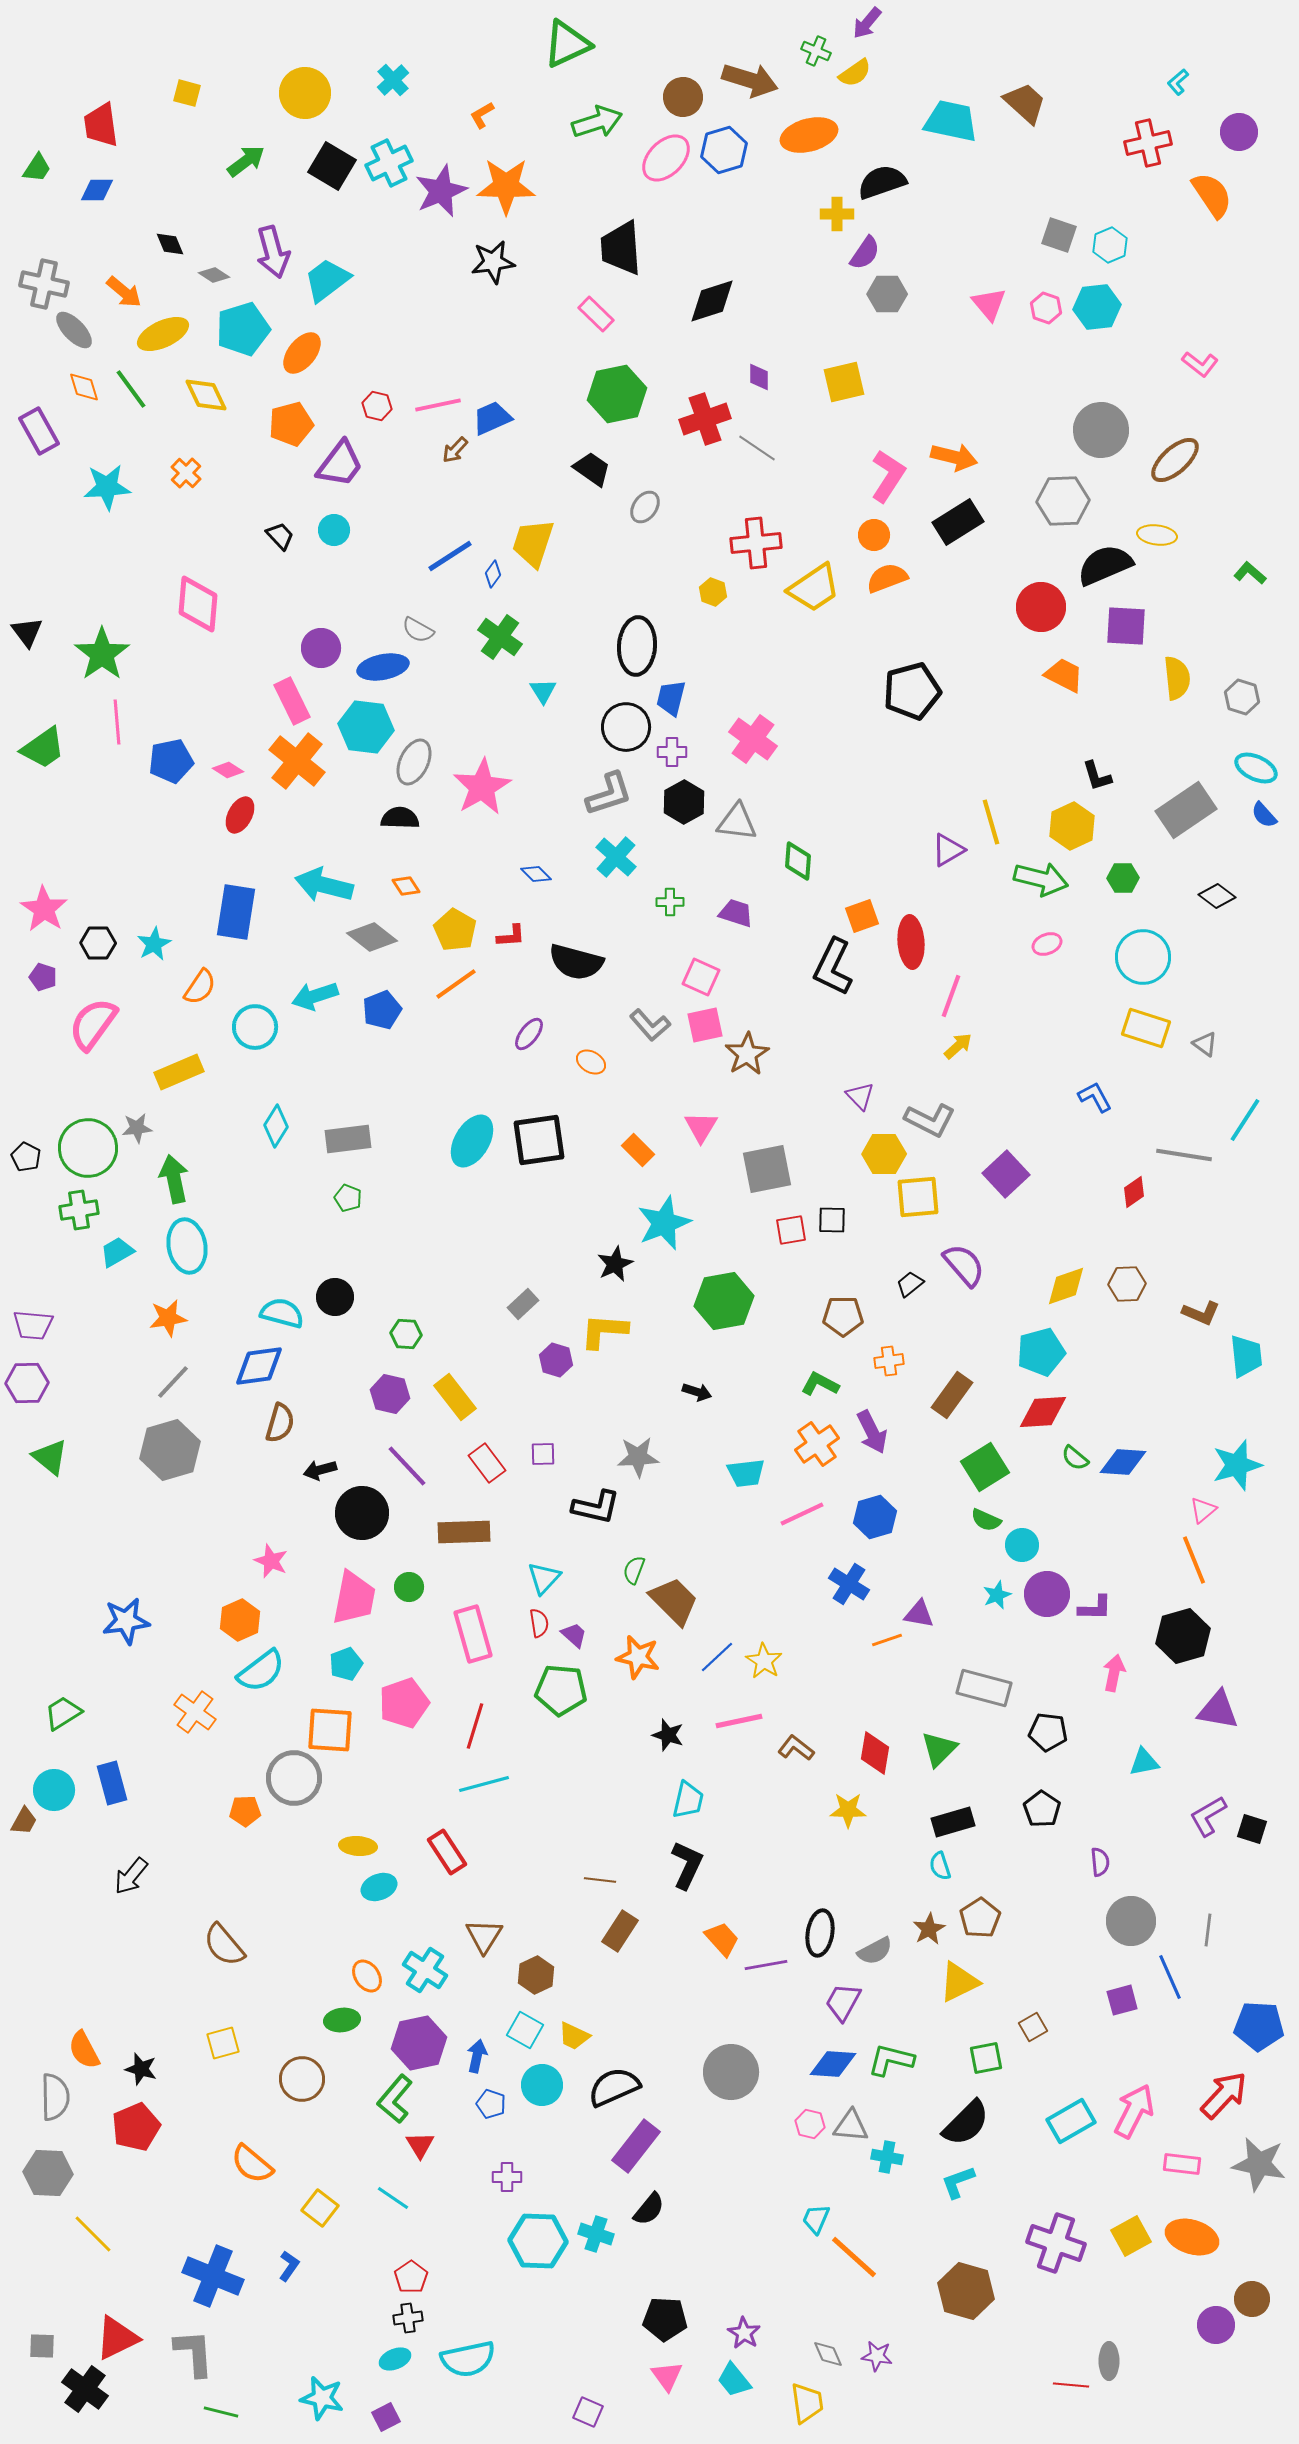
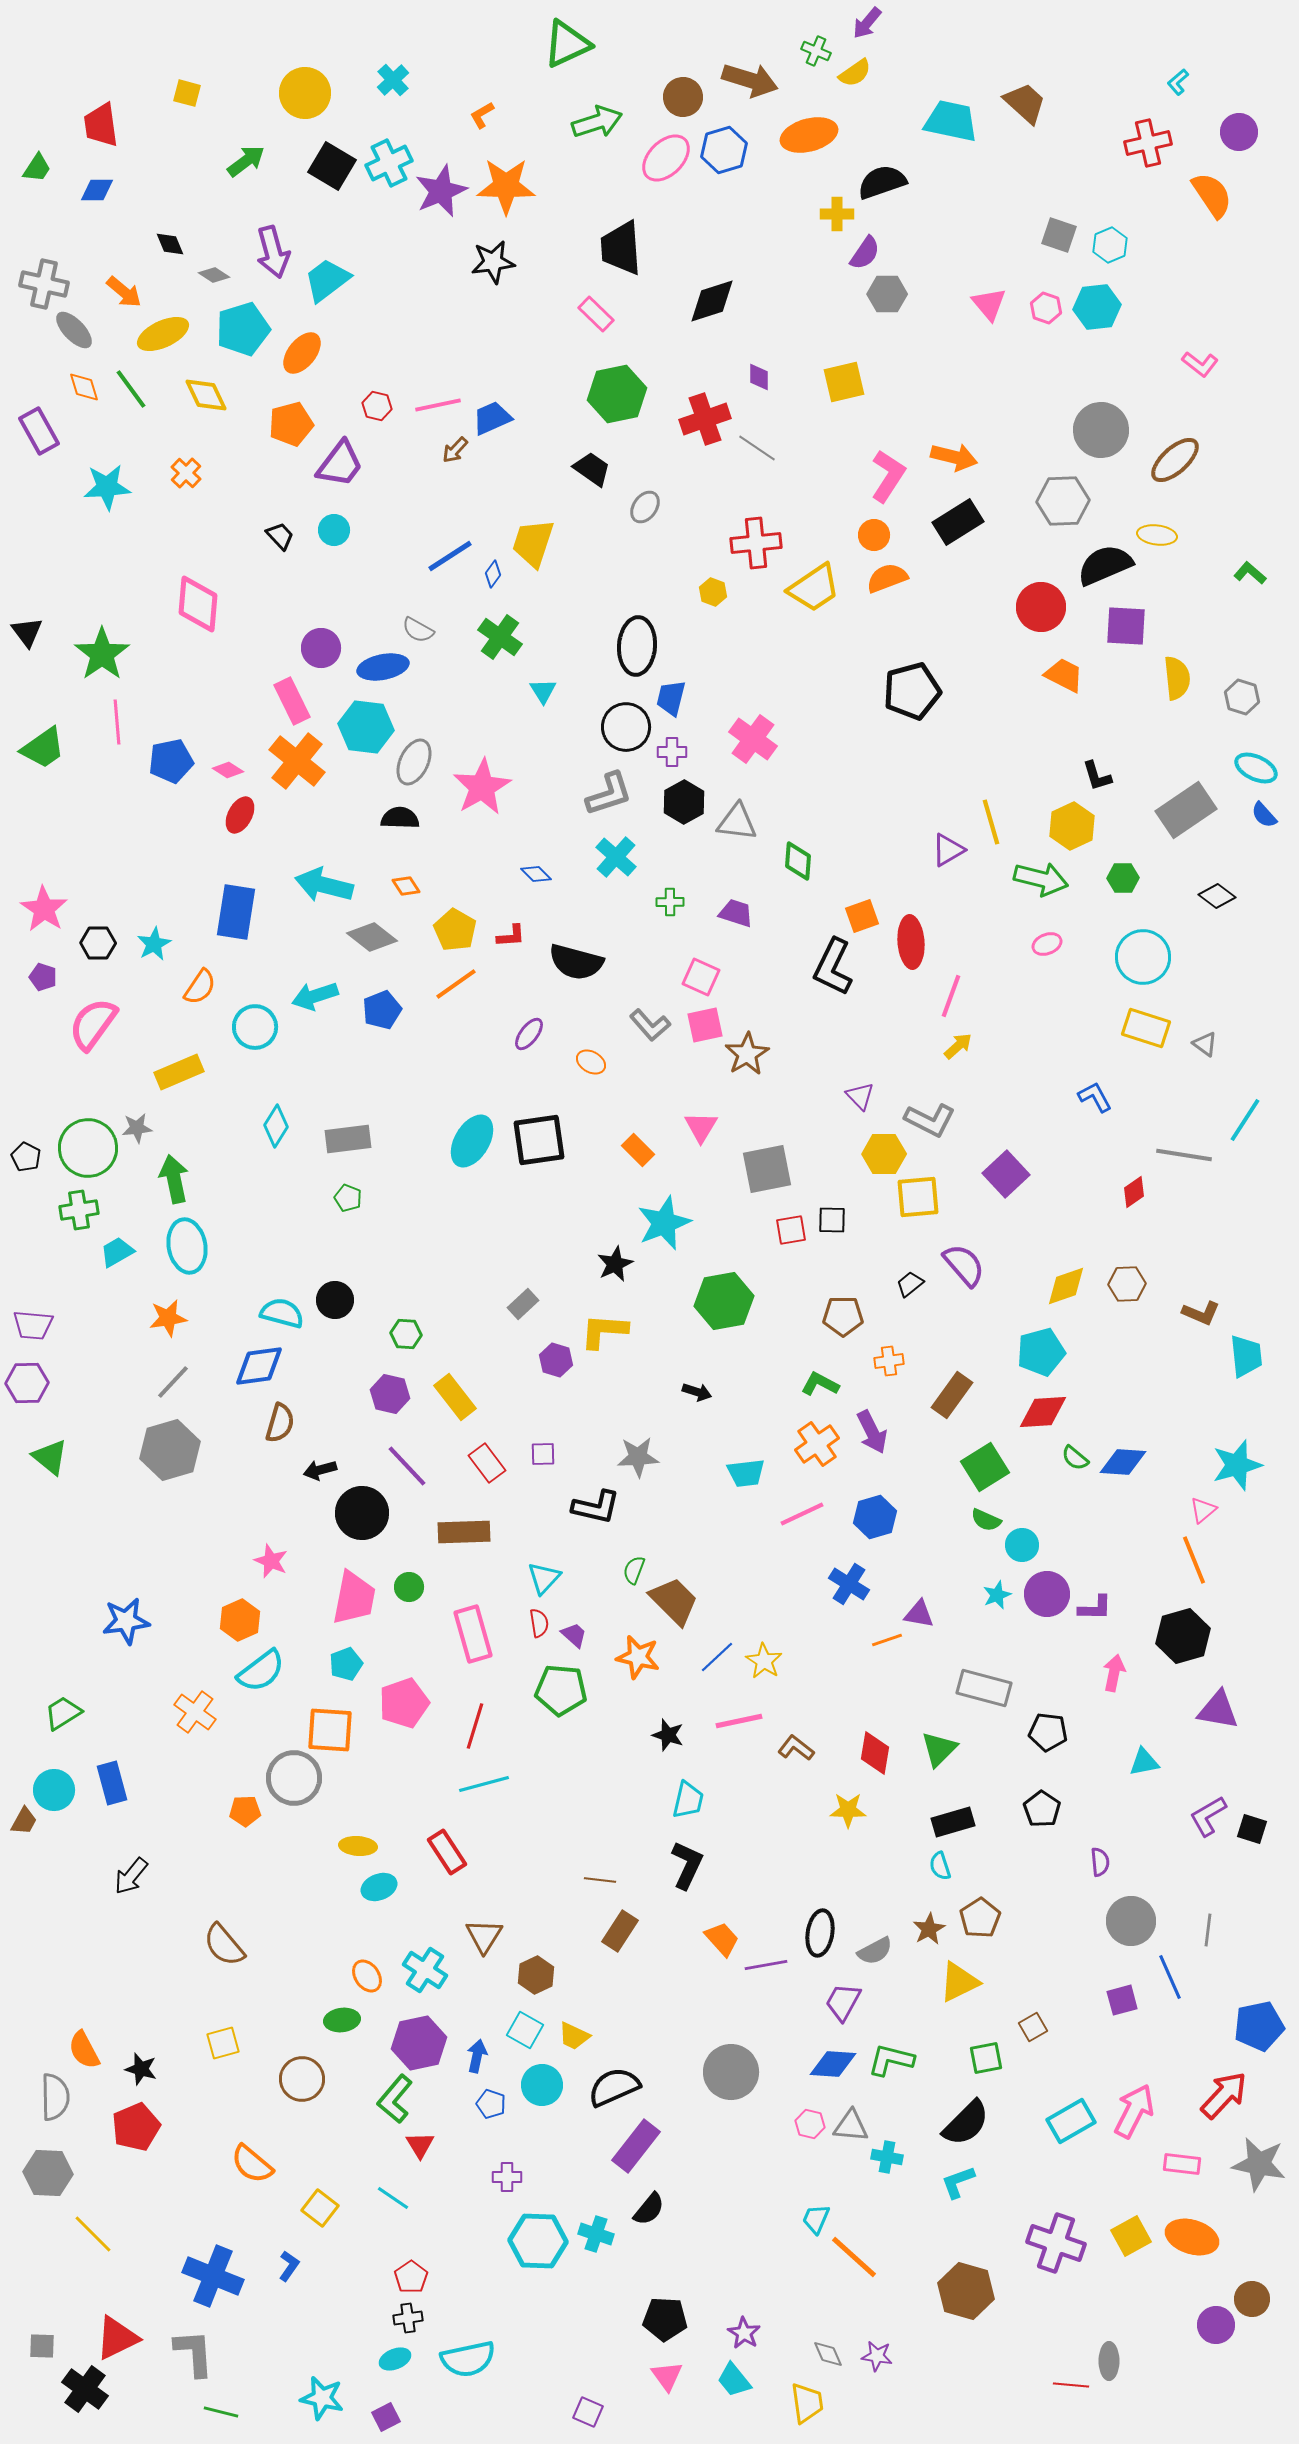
black circle at (335, 1297): moved 3 px down
blue pentagon at (1259, 2026): rotated 15 degrees counterclockwise
